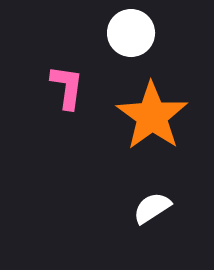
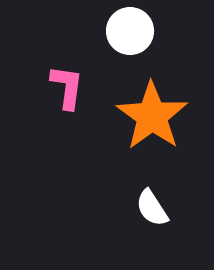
white circle: moved 1 px left, 2 px up
white semicircle: rotated 90 degrees counterclockwise
